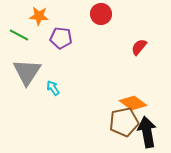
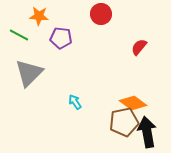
gray triangle: moved 2 px right, 1 px down; rotated 12 degrees clockwise
cyan arrow: moved 22 px right, 14 px down
